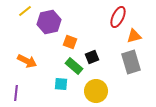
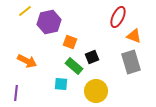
orange triangle: rotated 35 degrees clockwise
